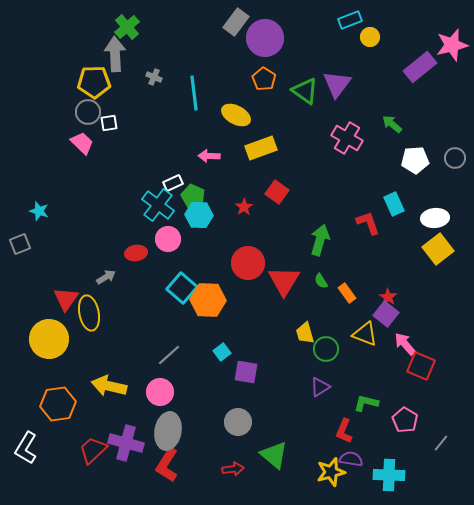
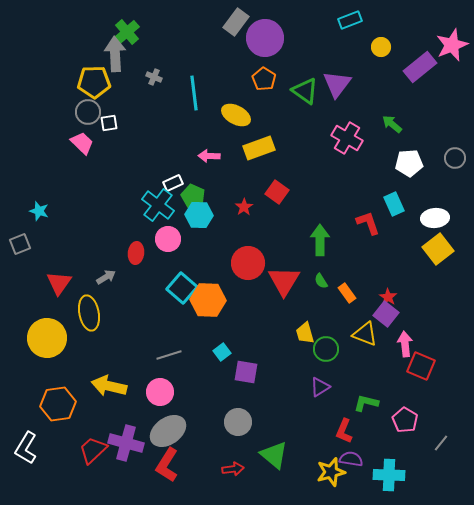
green cross at (127, 27): moved 5 px down
yellow circle at (370, 37): moved 11 px right, 10 px down
pink star at (452, 45): rotated 8 degrees counterclockwise
yellow rectangle at (261, 148): moved 2 px left
white pentagon at (415, 160): moved 6 px left, 3 px down
green arrow at (320, 240): rotated 16 degrees counterclockwise
red ellipse at (136, 253): rotated 75 degrees counterclockwise
red triangle at (66, 299): moved 7 px left, 16 px up
yellow circle at (49, 339): moved 2 px left, 1 px up
pink arrow at (405, 344): rotated 35 degrees clockwise
gray line at (169, 355): rotated 25 degrees clockwise
gray ellipse at (168, 431): rotated 45 degrees clockwise
